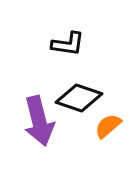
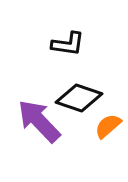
purple arrow: rotated 150 degrees clockwise
